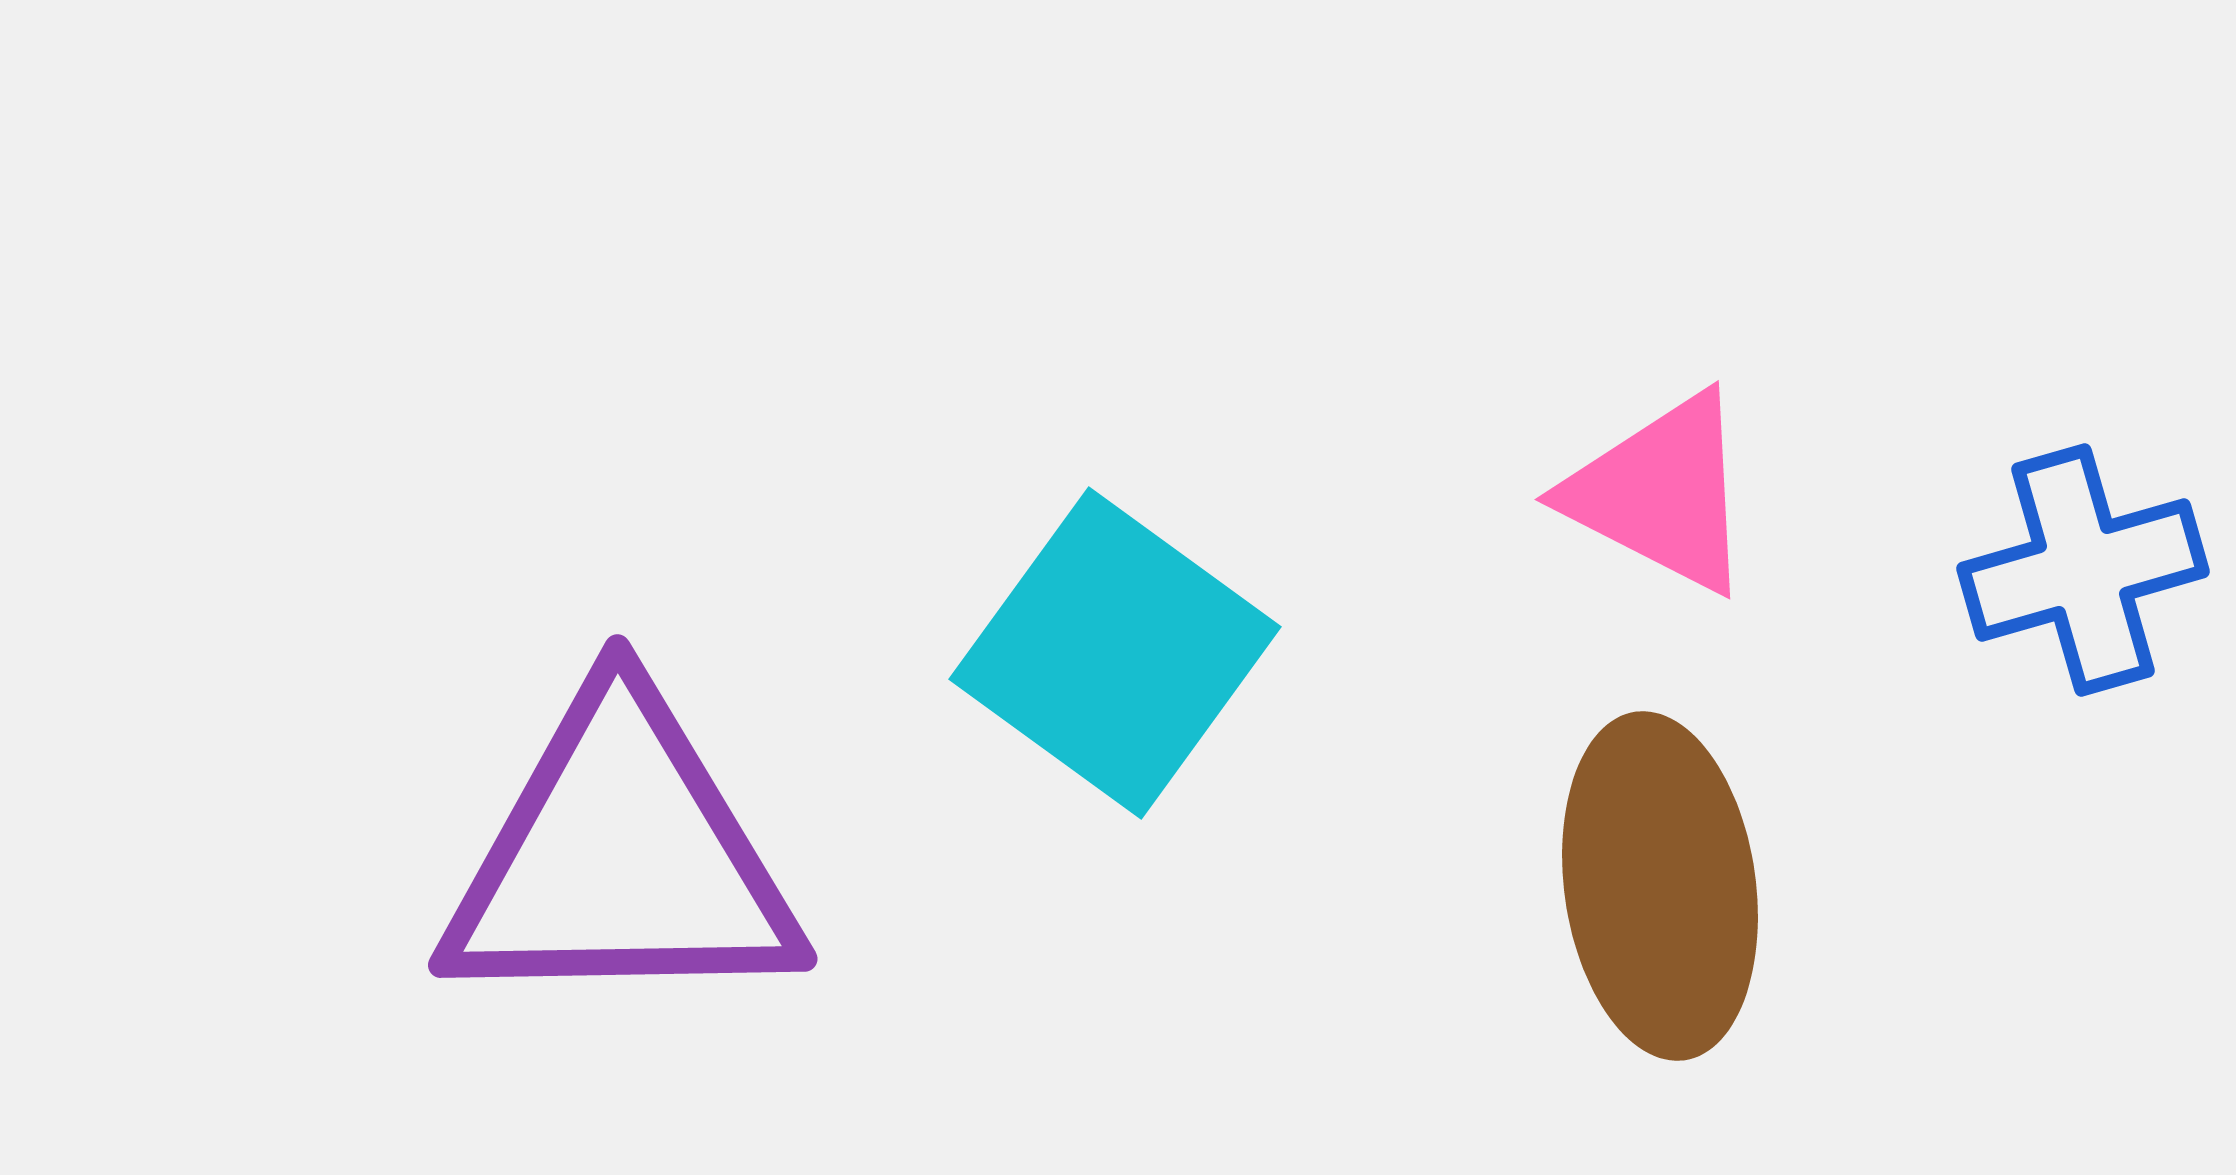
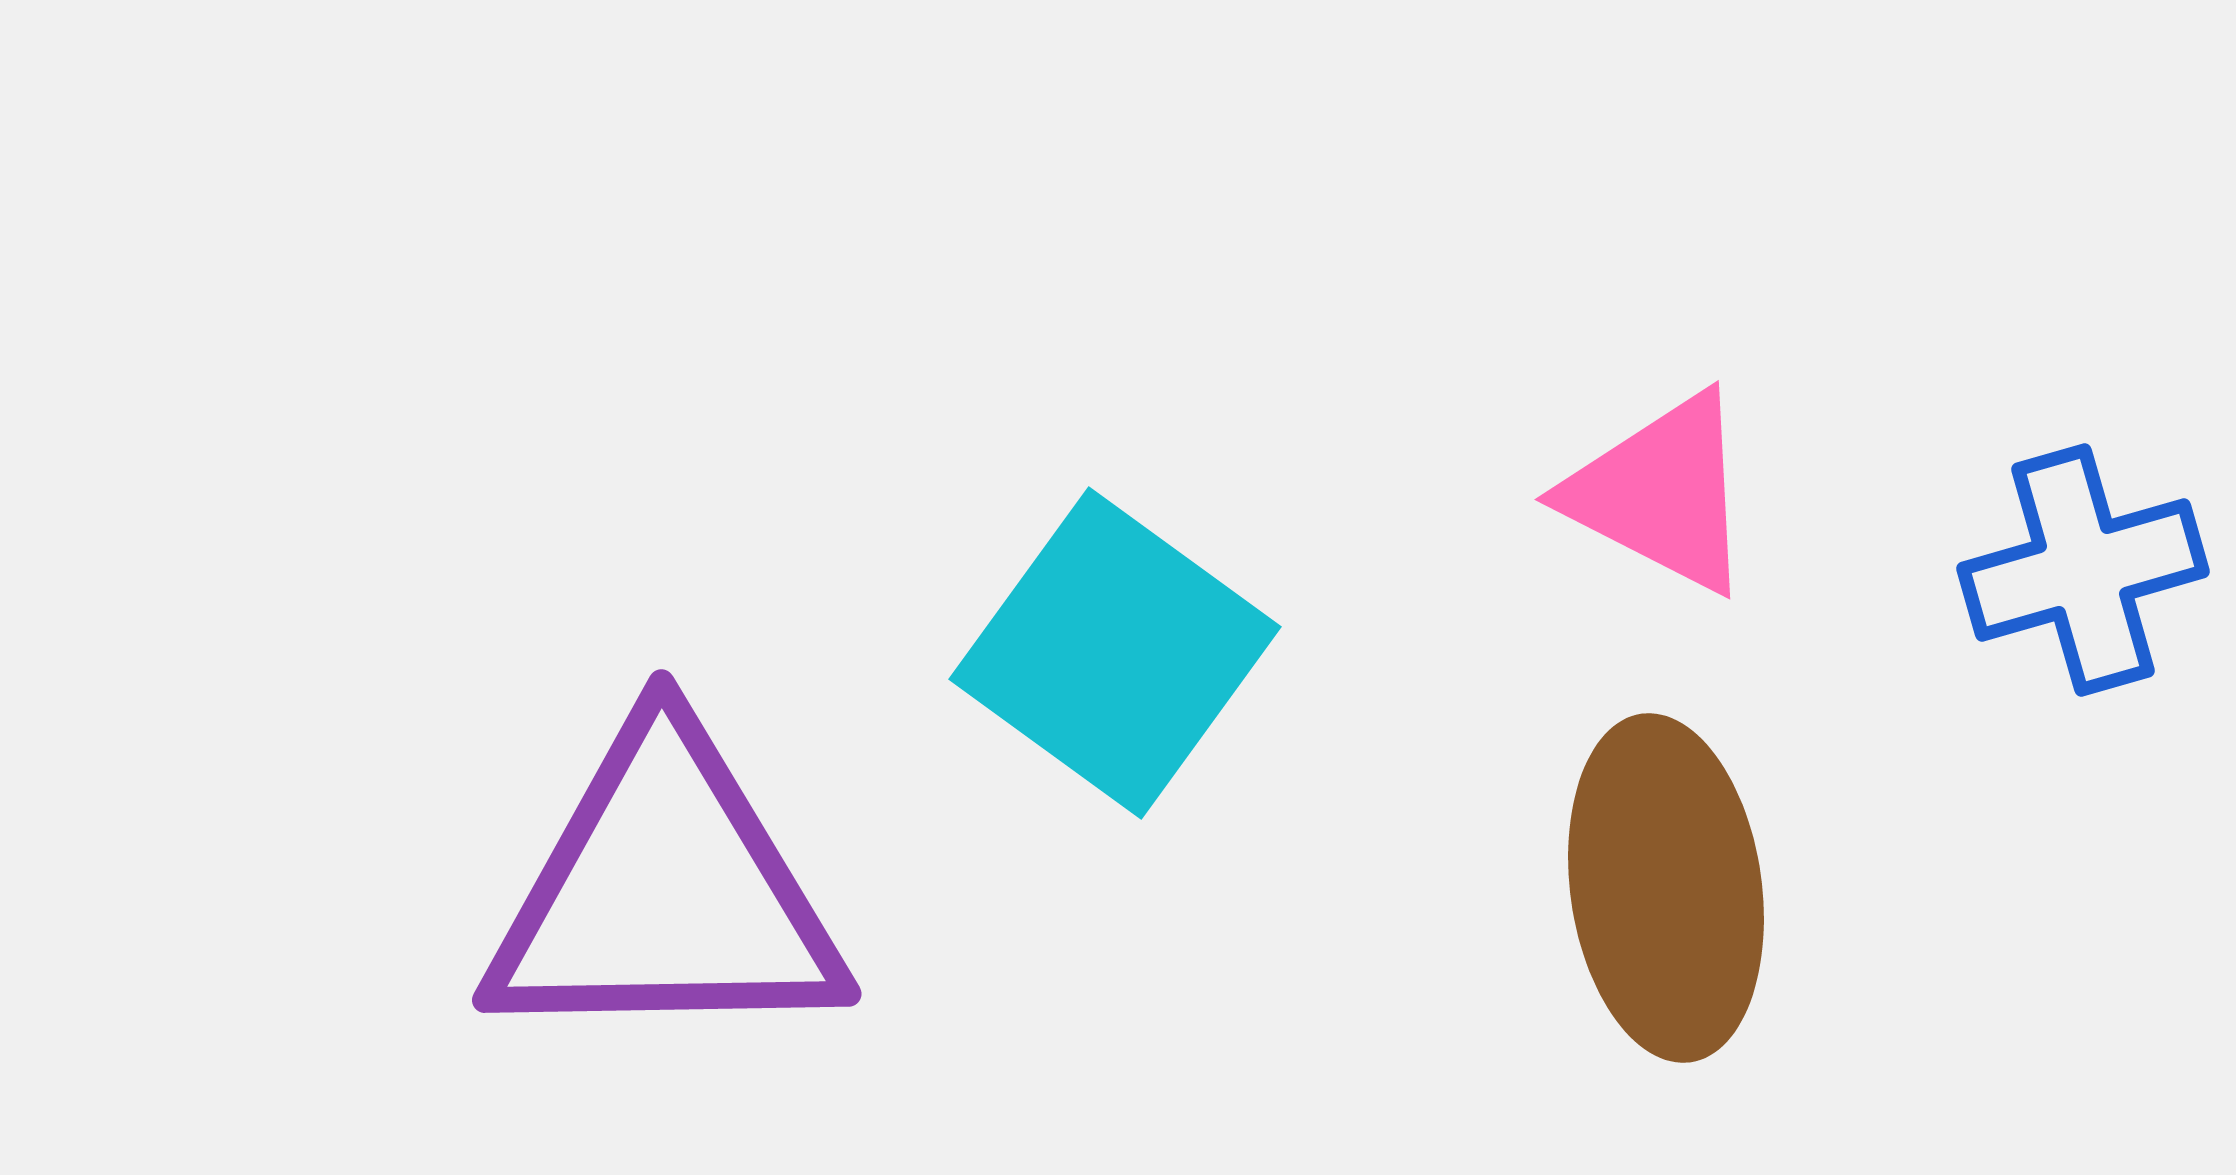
purple triangle: moved 44 px right, 35 px down
brown ellipse: moved 6 px right, 2 px down
